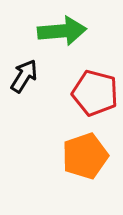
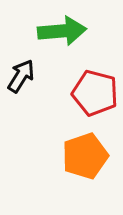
black arrow: moved 3 px left
